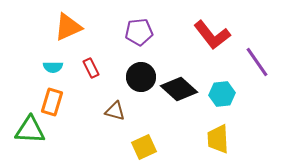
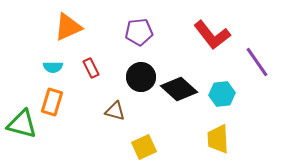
green triangle: moved 8 px left, 6 px up; rotated 12 degrees clockwise
